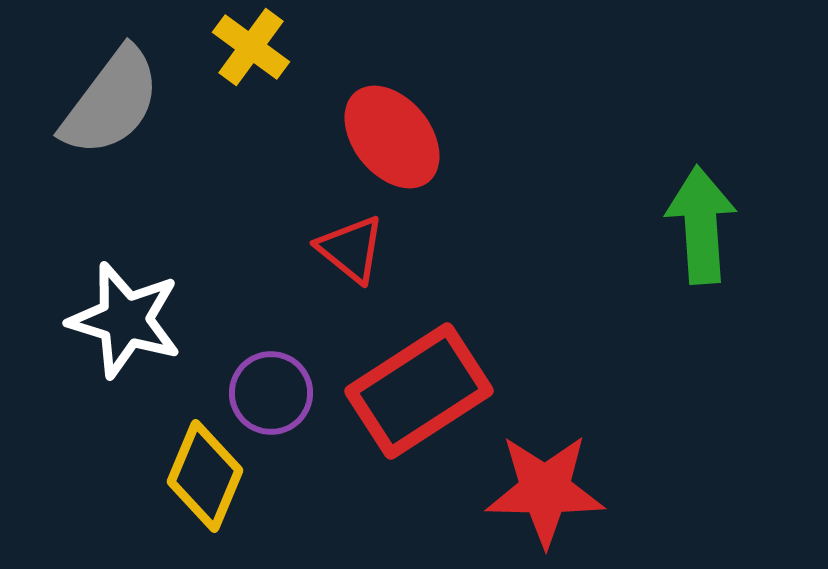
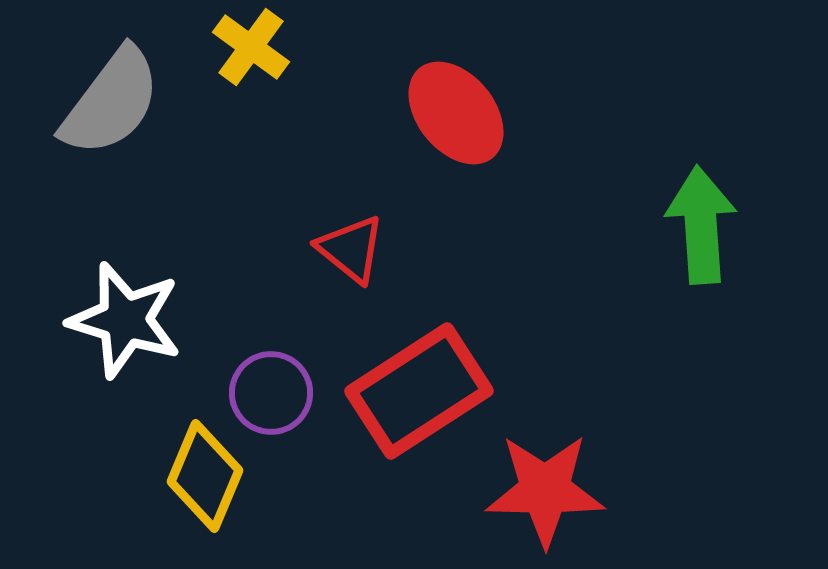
red ellipse: moved 64 px right, 24 px up
